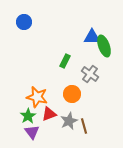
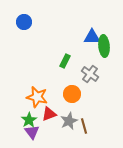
green ellipse: rotated 15 degrees clockwise
green star: moved 1 px right, 4 px down
